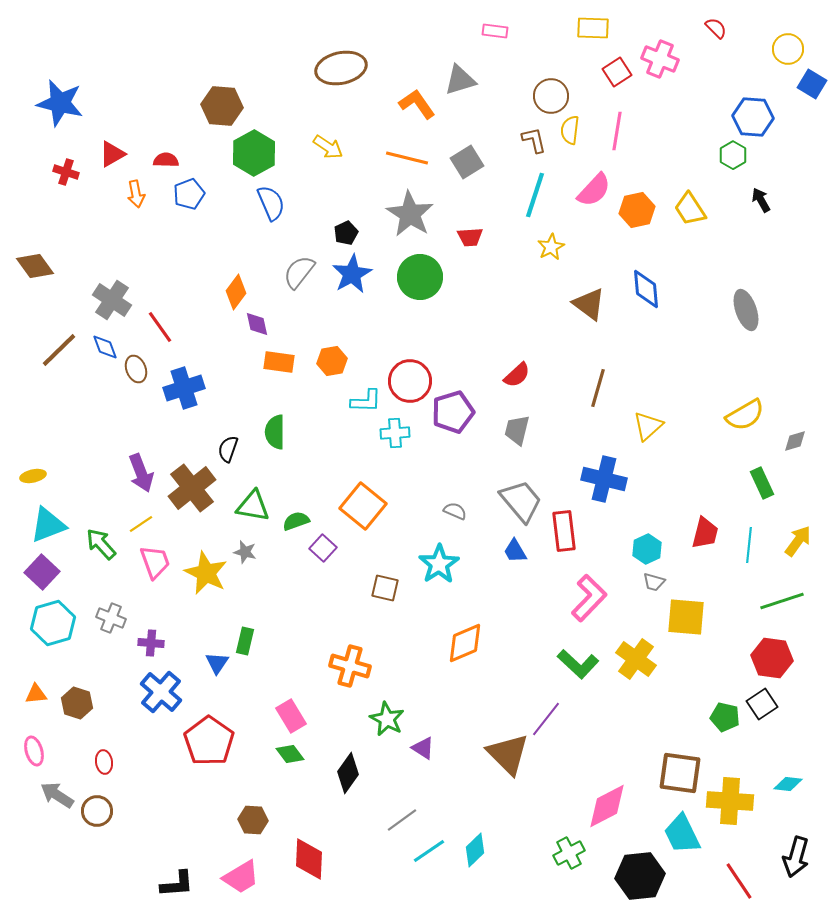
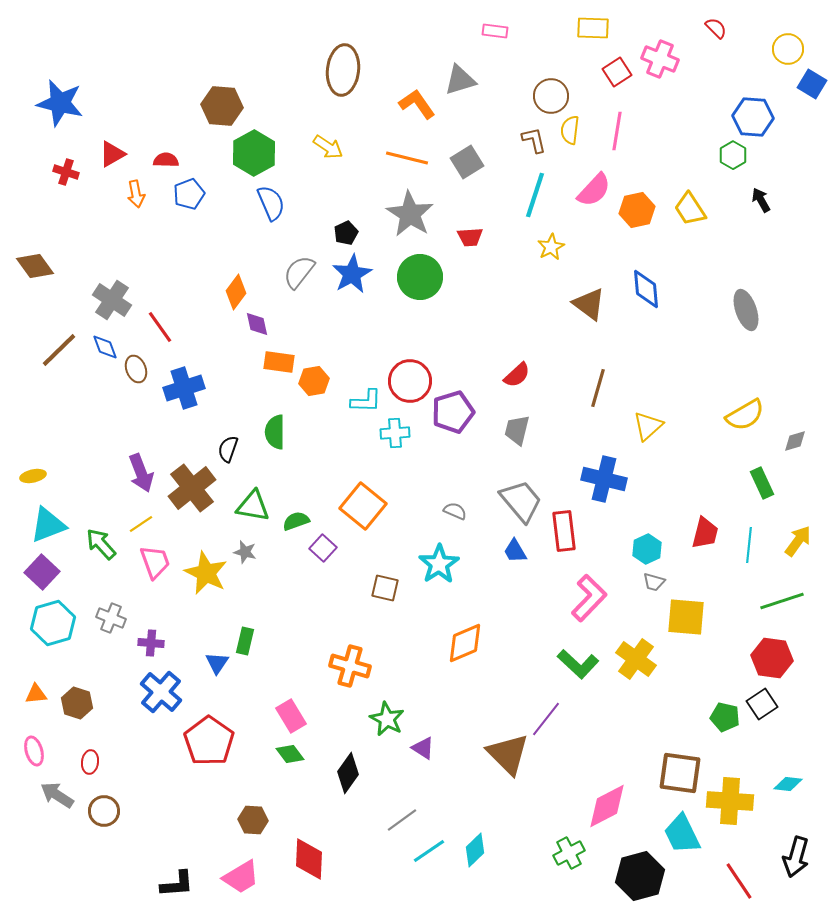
brown ellipse at (341, 68): moved 2 px right, 2 px down; rotated 72 degrees counterclockwise
orange hexagon at (332, 361): moved 18 px left, 20 px down
red ellipse at (104, 762): moved 14 px left; rotated 15 degrees clockwise
brown circle at (97, 811): moved 7 px right
black hexagon at (640, 876): rotated 9 degrees counterclockwise
